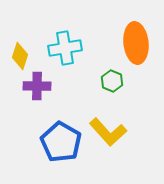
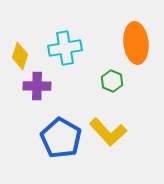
blue pentagon: moved 4 px up
